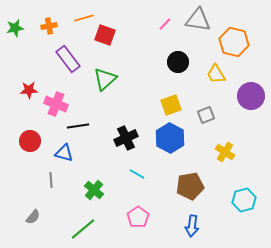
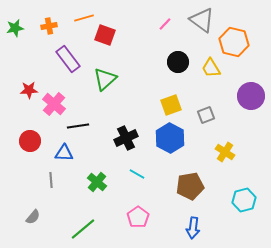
gray triangle: moved 4 px right; rotated 28 degrees clockwise
yellow trapezoid: moved 5 px left, 6 px up
pink cross: moved 2 px left; rotated 20 degrees clockwise
blue triangle: rotated 12 degrees counterclockwise
green cross: moved 3 px right, 8 px up
blue arrow: moved 1 px right, 2 px down
